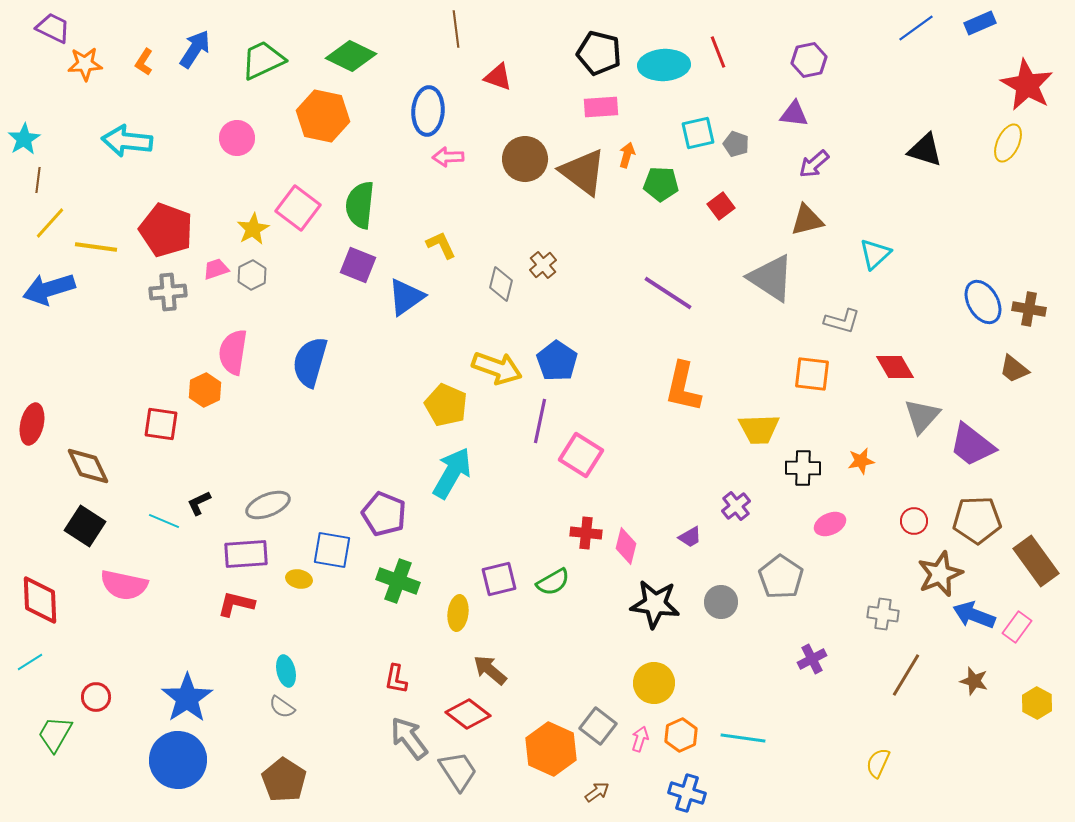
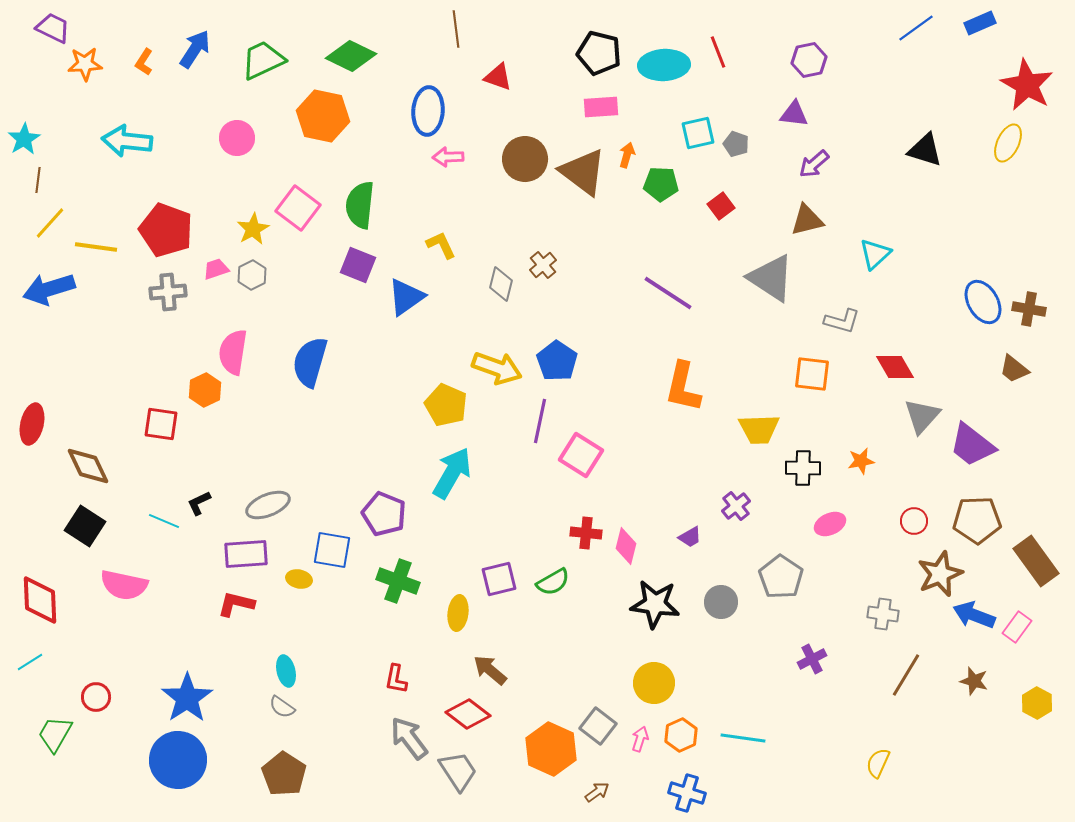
brown pentagon at (284, 780): moved 6 px up
